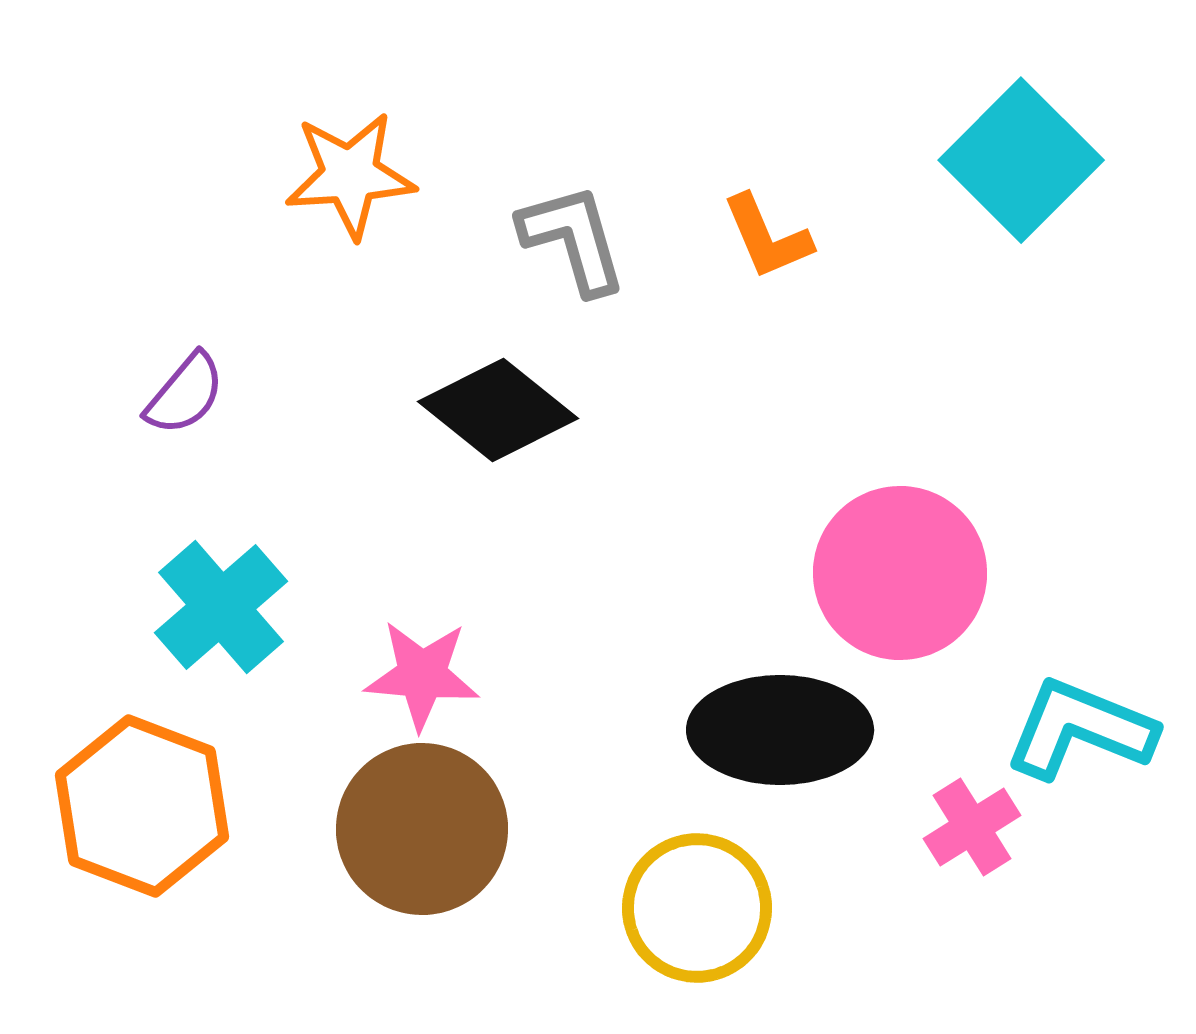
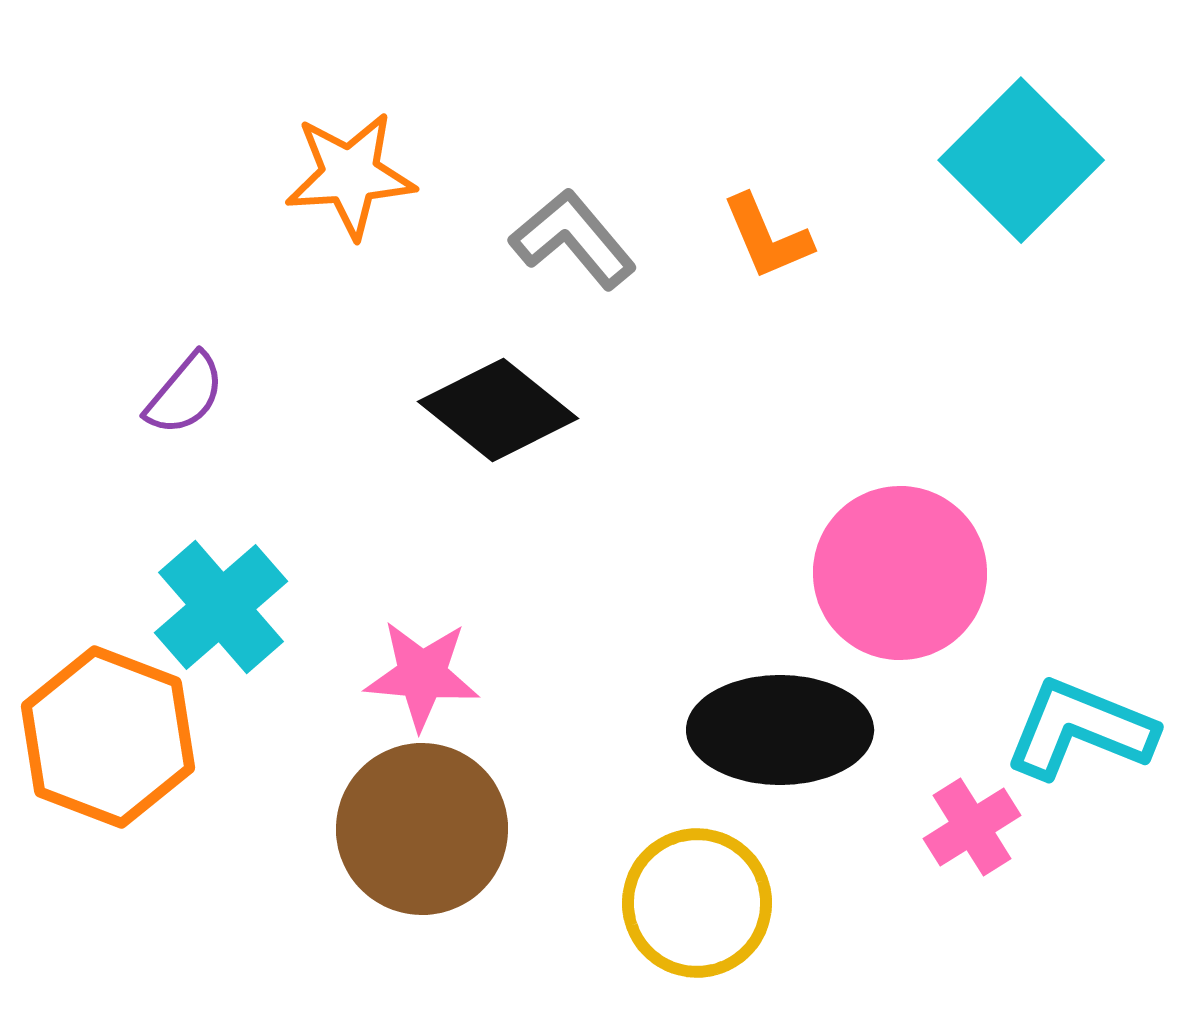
gray L-shape: rotated 24 degrees counterclockwise
orange hexagon: moved 34 px left, 69 px up
yellow circle: moved 5 px up
